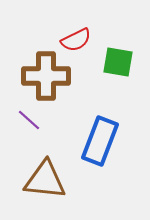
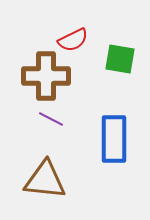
red semicircle: moved 3 px left
green square: moved 2 px right, 3 px up
purple line: moved 22 px right, 1 px up; rotated 15 degrees counterclockwise
blue rectangle: moved 14 px right, 2 px up; rotated 21 degrees counterclockwise
